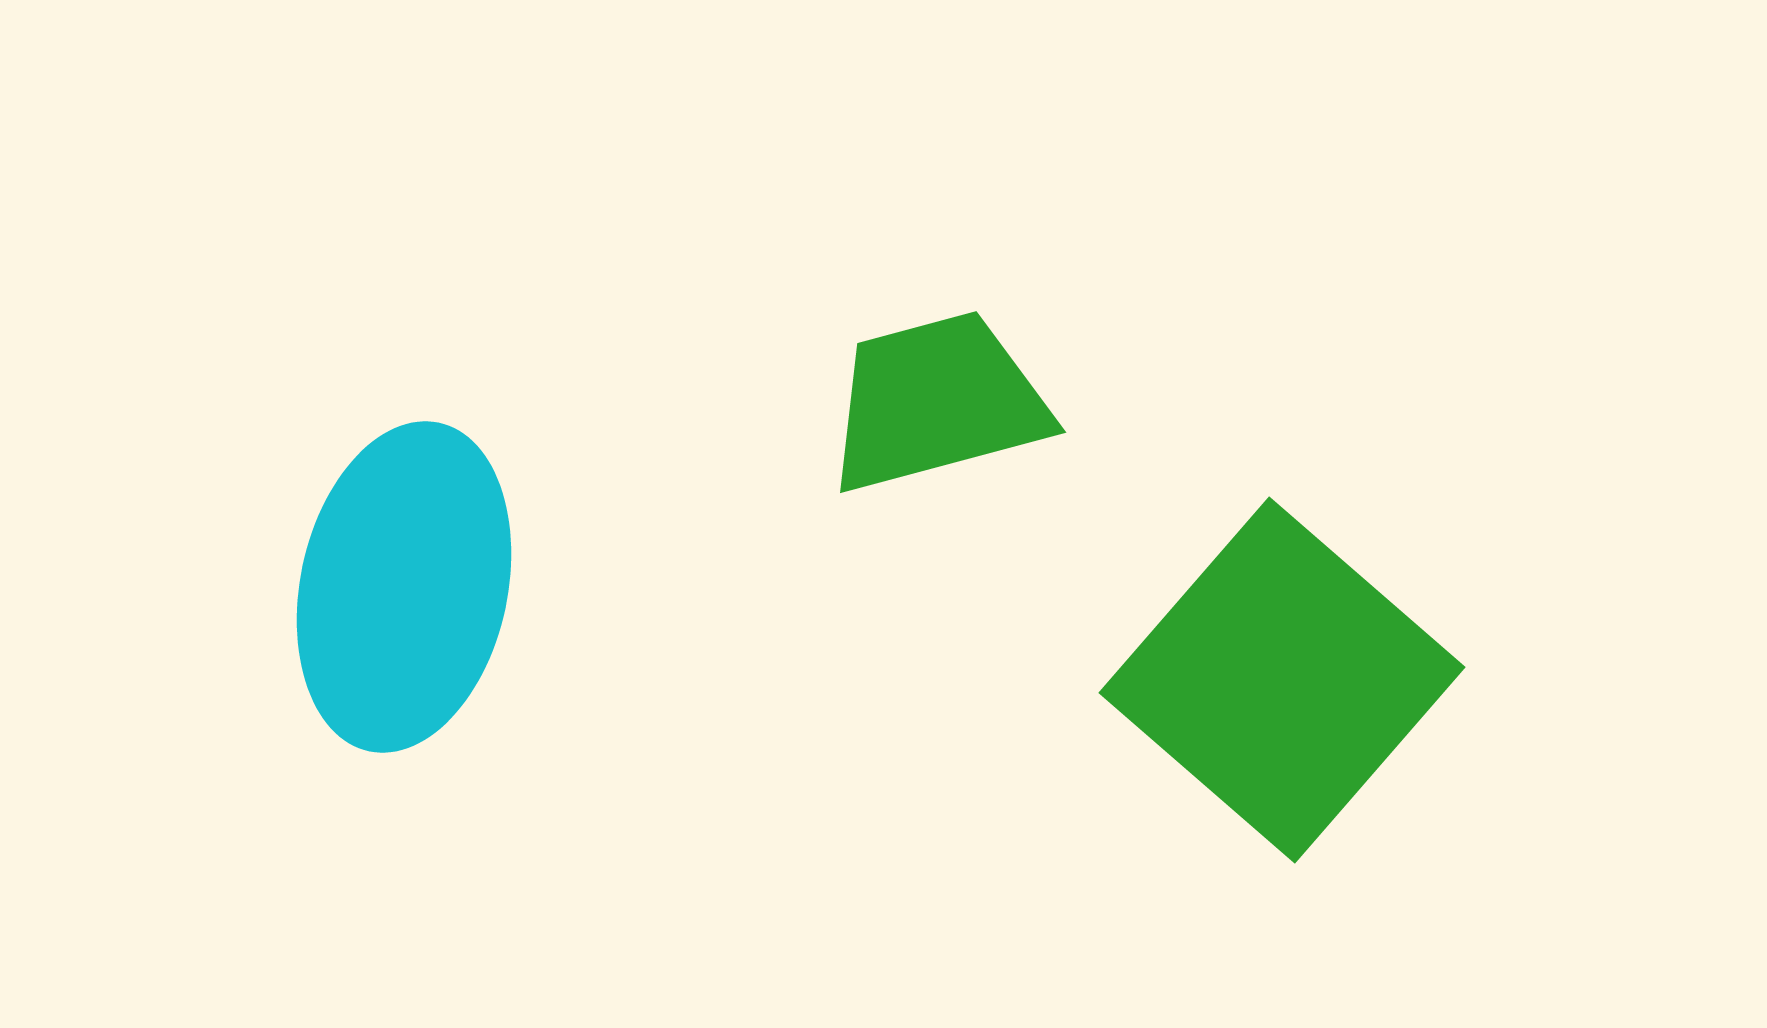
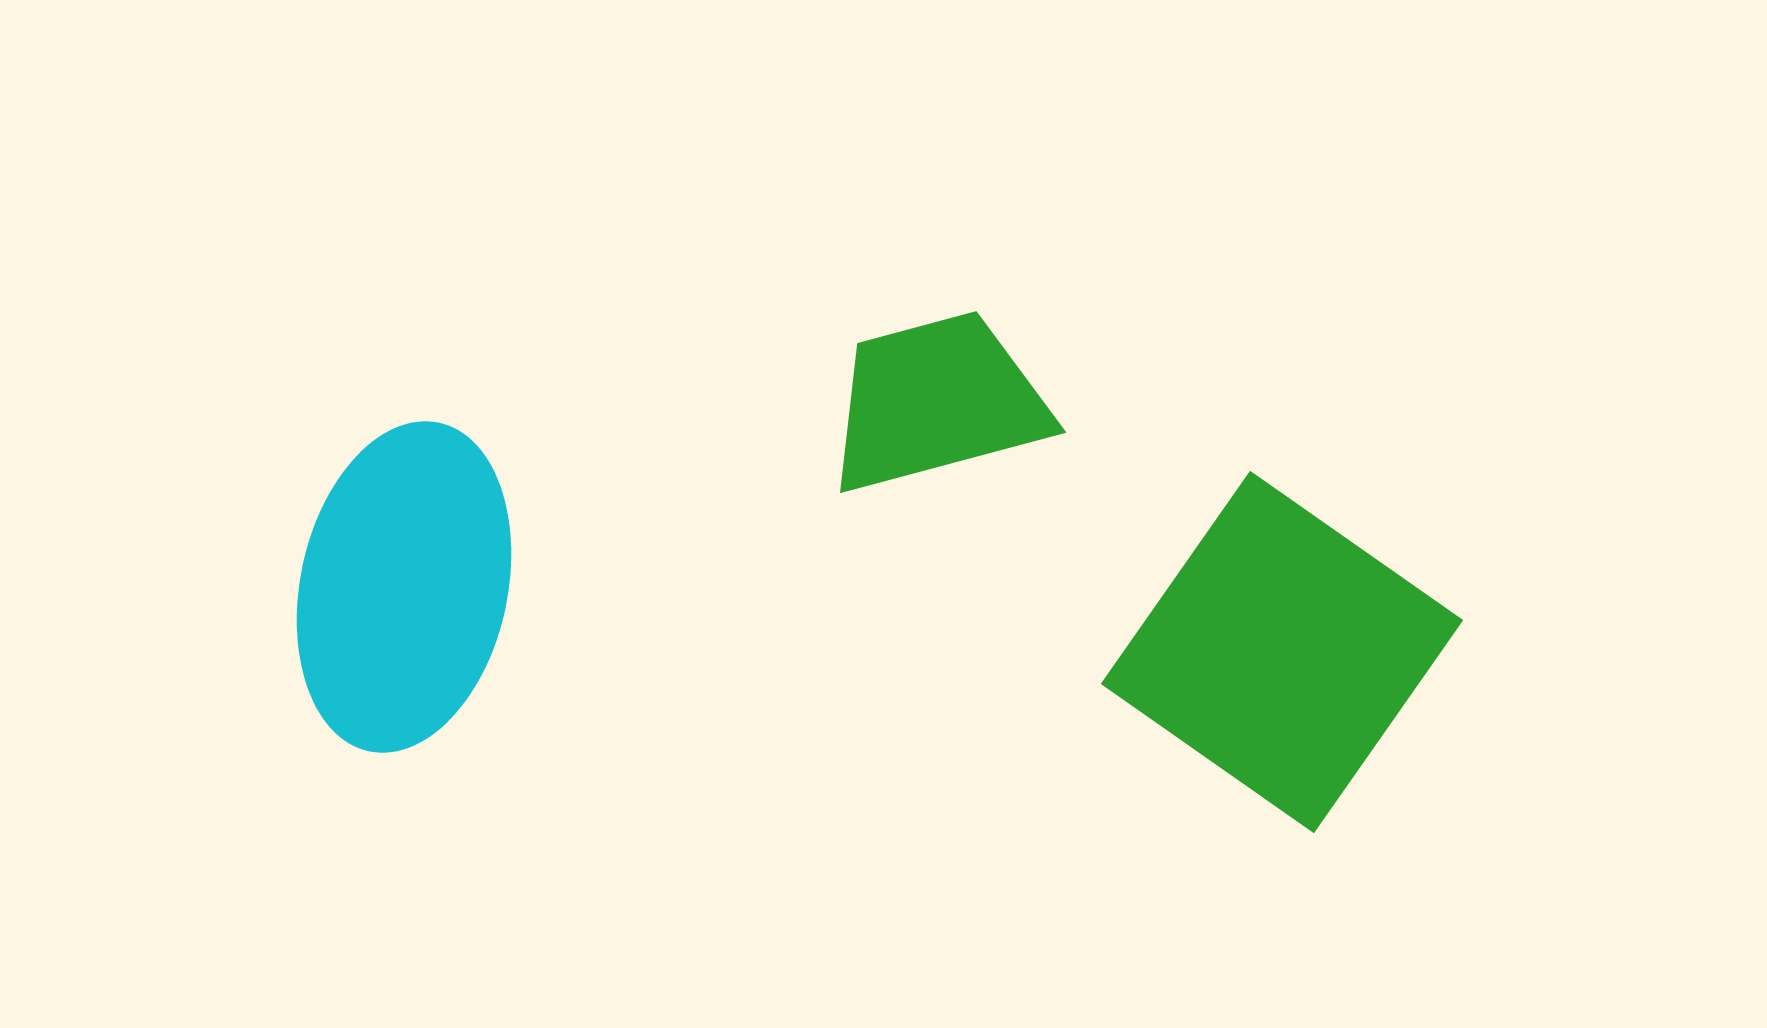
green square: moved 28 px up; rotated 6 degrees counterclockwise
